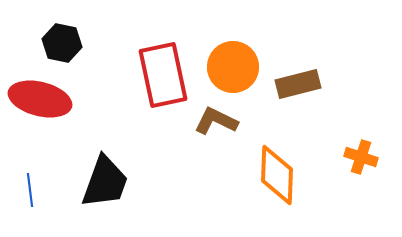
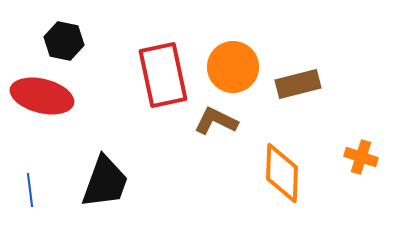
black hexagon: moved 2 px right, 2 px up
red ellipse: moved 2 px right, 3 px up
orange diamond: moved 5 px right, 2 px up
